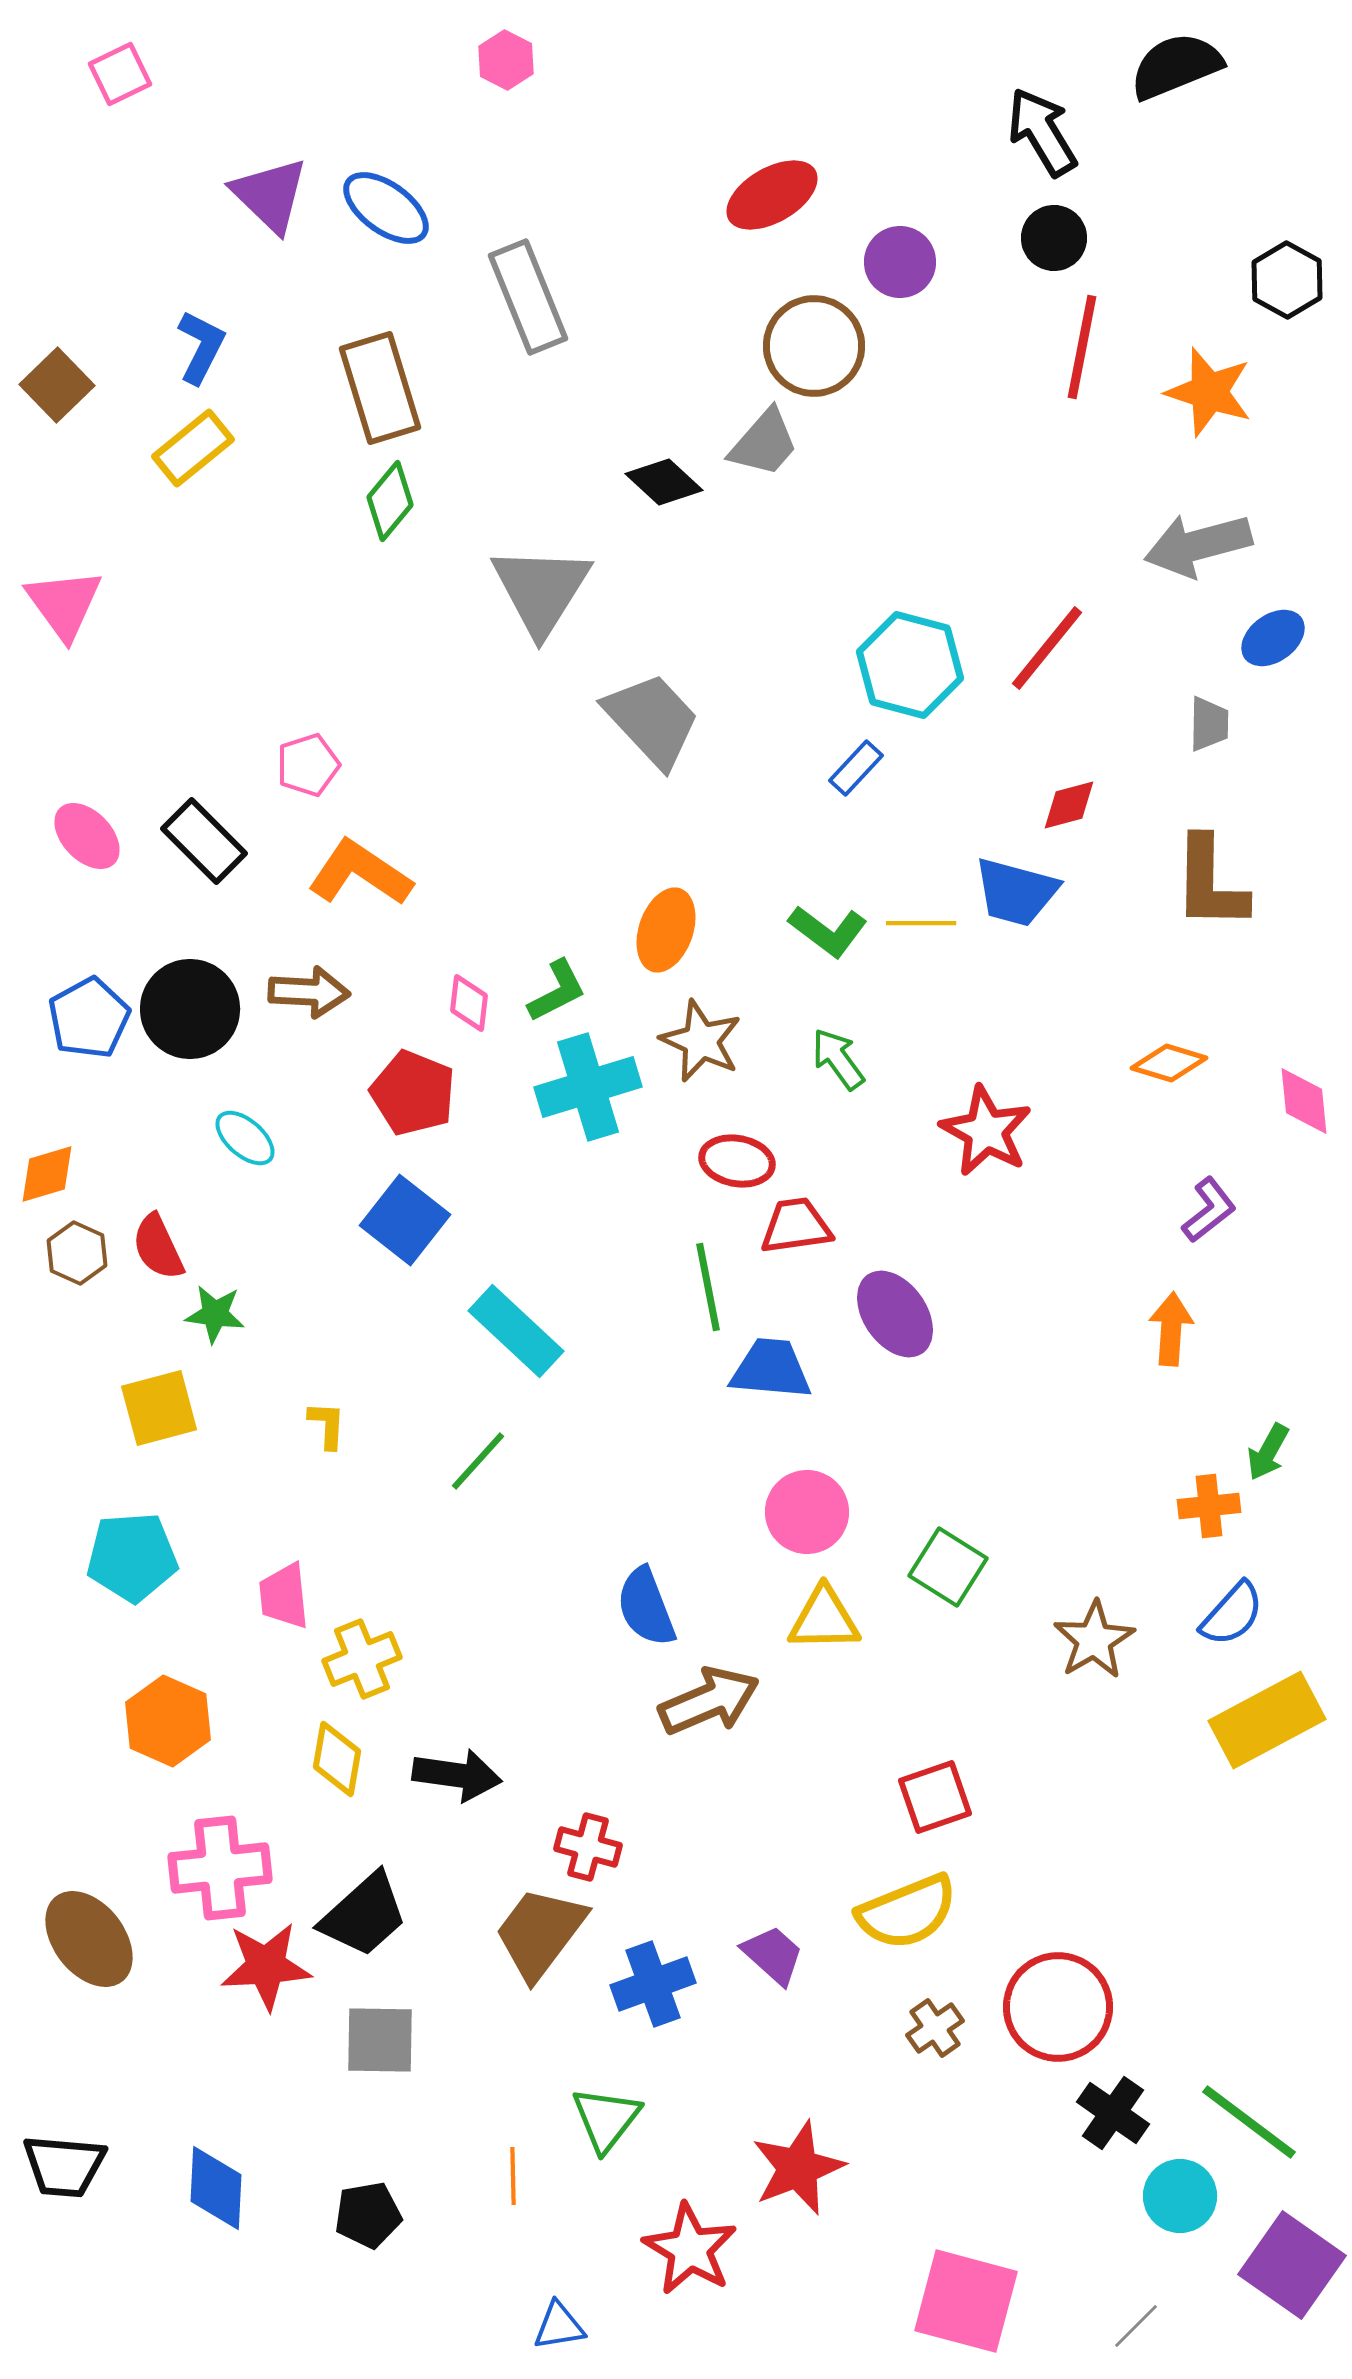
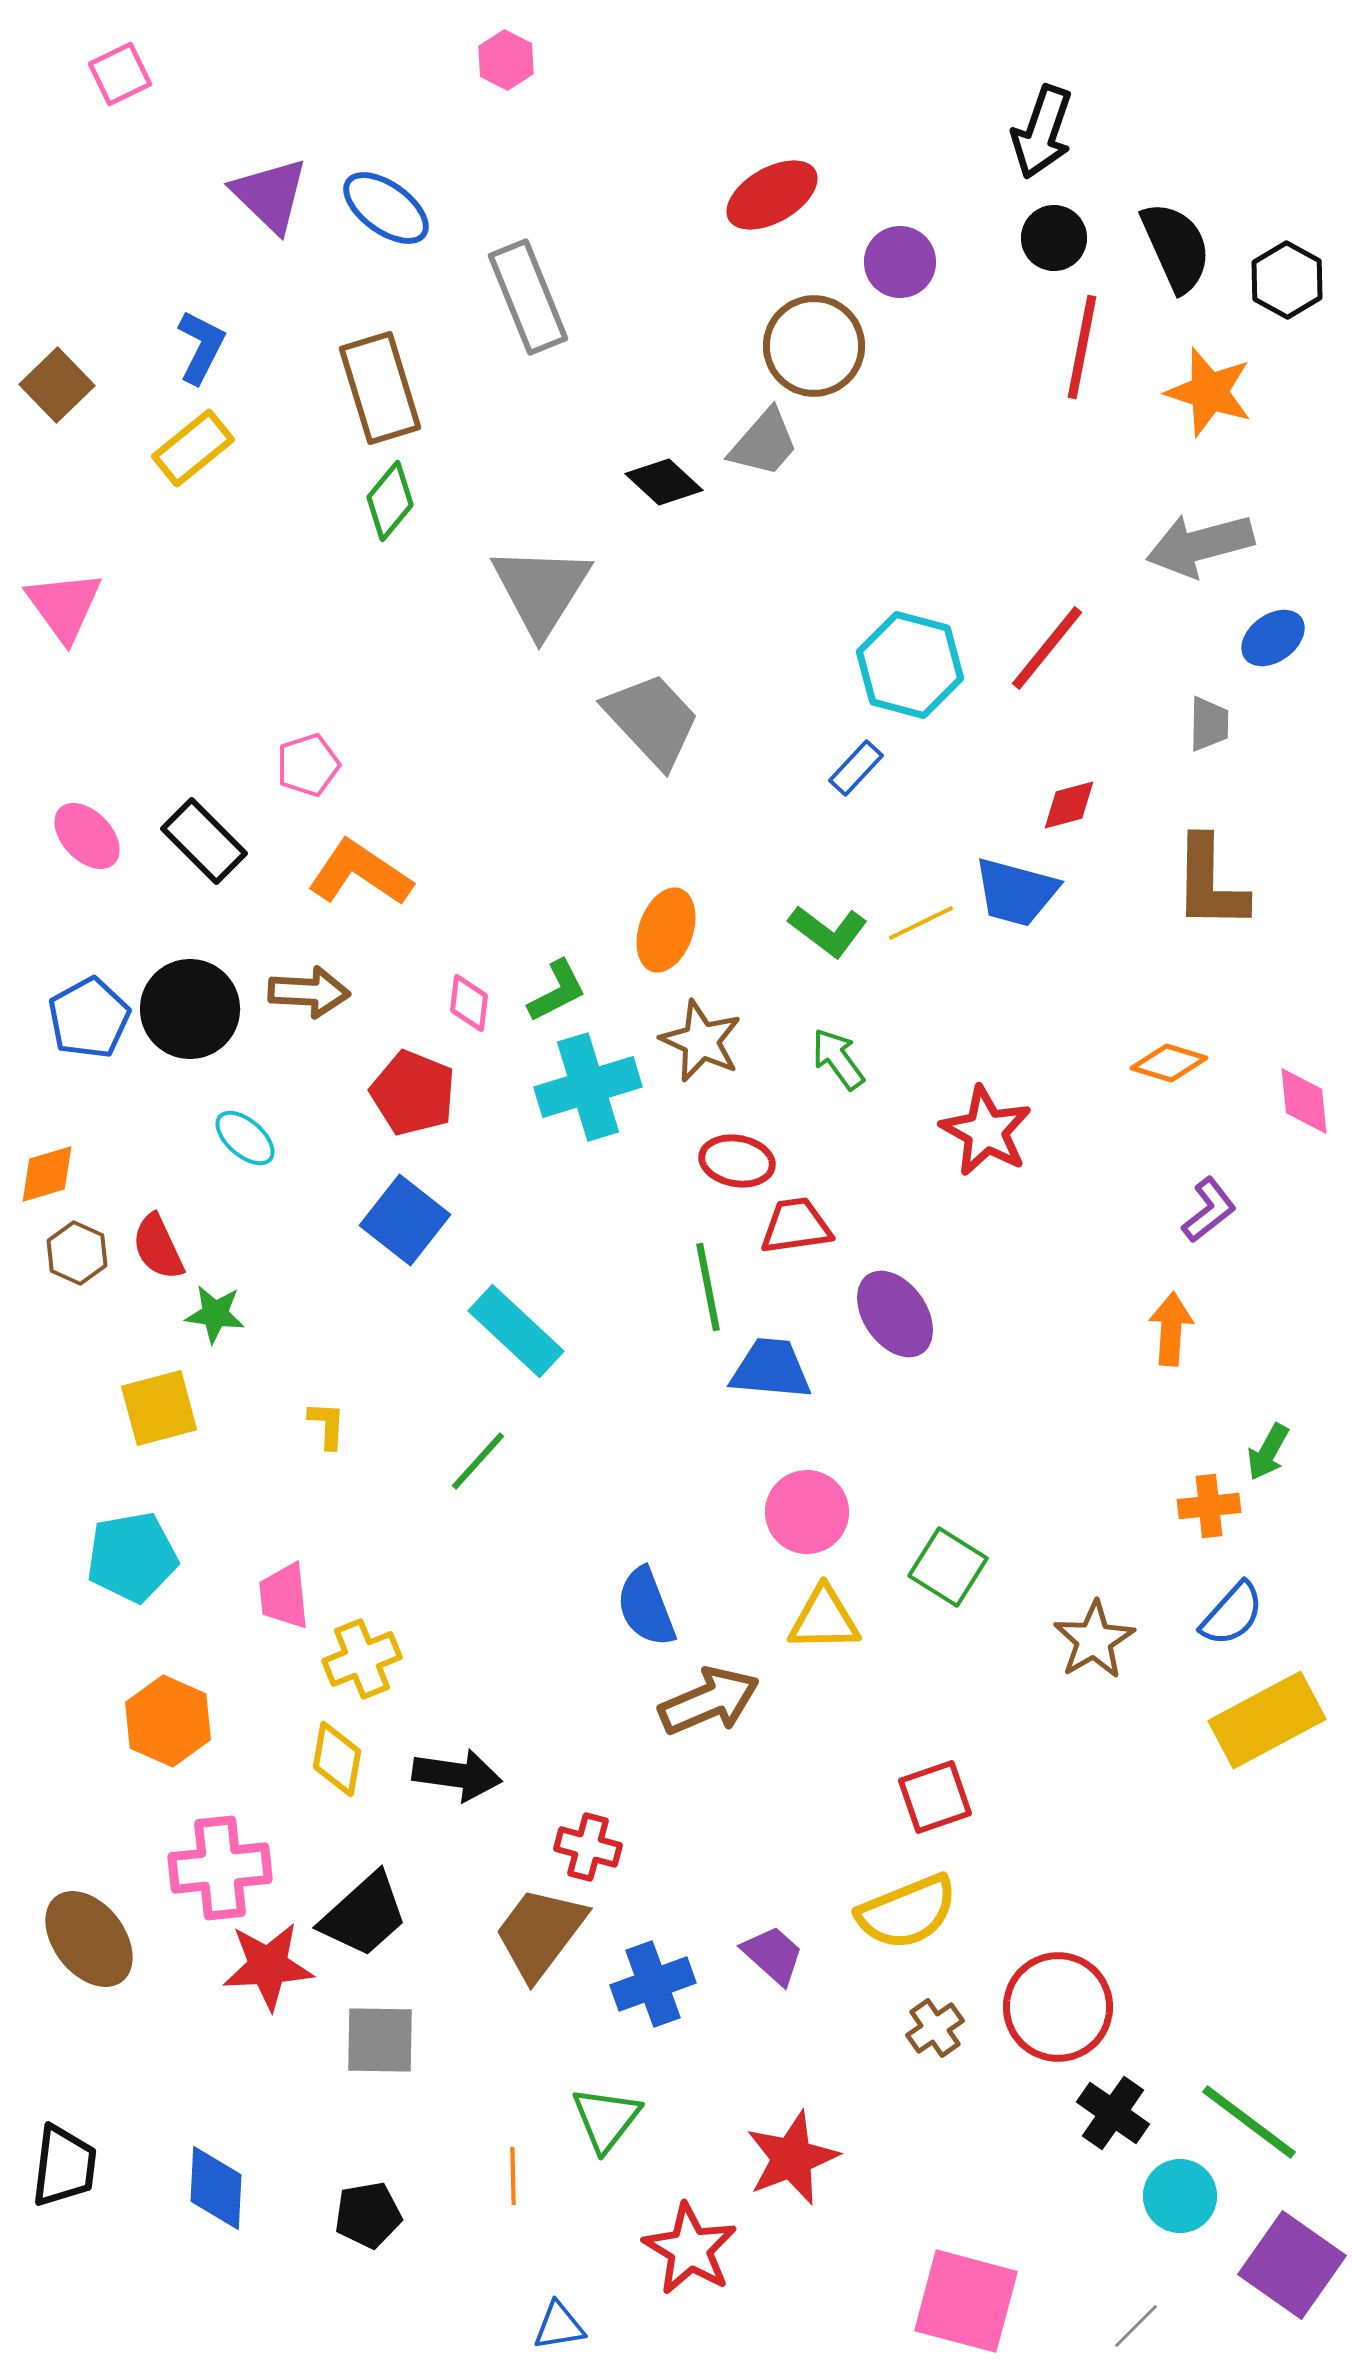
black semicircle at (1176, 66): moved 181 px down; rotated 88 degrees clockwise
black arrow at (1042, 132): rotated 130 degrees counterclockwise
gray arrow at (1198, 545): moved 2 px right
pink triangle at (64, 604): moved 2 px down
yellow line at (921, 923): rotated 26 degrees counterclockwise
cyan pentagon at (132, 1557): rotated 6 degrees counterclockwise
red star at (266, 1966): moved 2 px right
black trapezoid at (64, 2166): rotated 88 degrees counterclockwise
red star at (798, 2168): moved 6 px left, 10 px up
